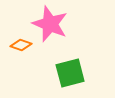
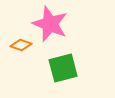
green square: moved 7 px left, 5 px up
